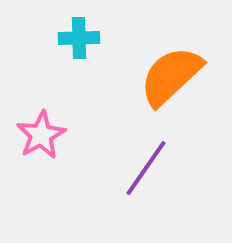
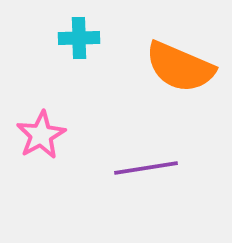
orange semicircle: moved 9 px right, 9 px up; rotated 114 degrees counterclockwise
purple line: rotated 46 degrees clockwise
